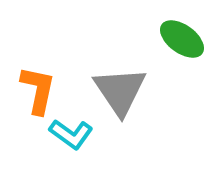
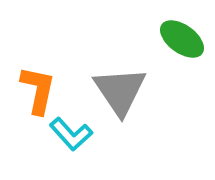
cyan L-shape: rotated 12 degrees clockwise
